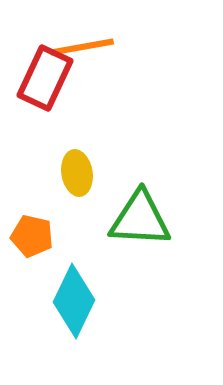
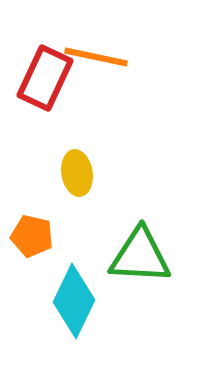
orange line: moved 14 px right, 10 px down; rotated 22 degrees clockwise
green triangle: moved 37 px down
